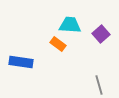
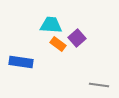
cyan trapezoid: moved 19 px left
purple square: moved 24 px left, 4 px down
gray line: rotated 66 degrees counterclockwise
